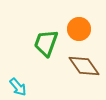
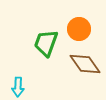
brown diamond: moved 1 px right, 2 px up
cyan arrow: rotated 42 degrees clockwise
